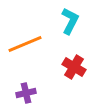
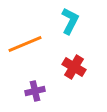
purple cross: moved 9 px right, 2 px up
